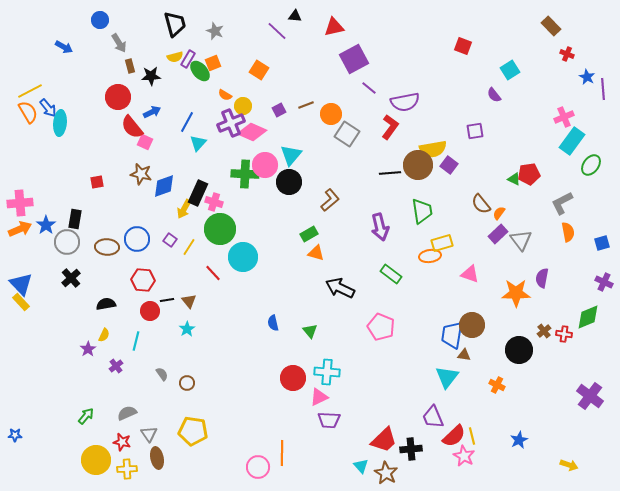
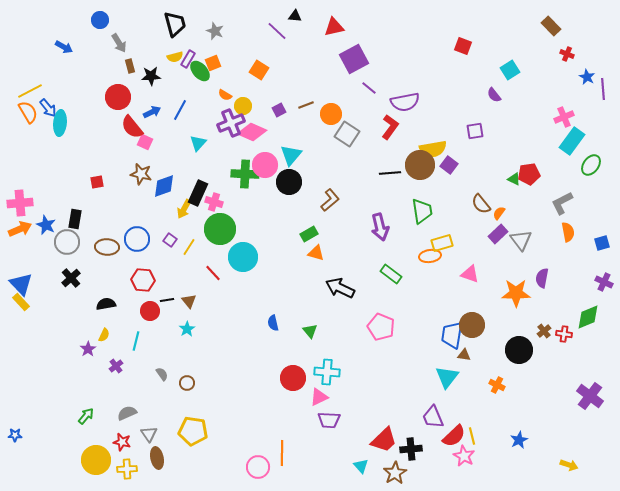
blue line at (187, 122): moved 7 px left, 12 px up
brown circle at (418, 165): moved 2 px right
blue star at (46, 225): rotated 12 degrees counterclockwise
brown star at (386, 473): moved 9 px right; rotated 10 degrees clockwise
